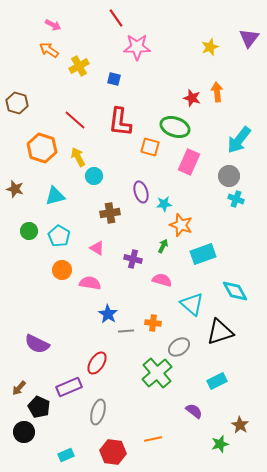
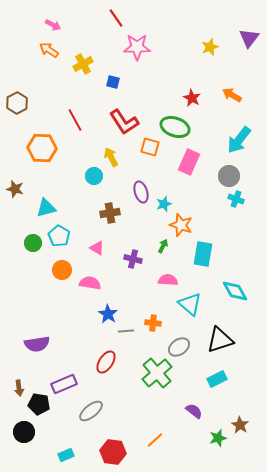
yellow cross at (79, 66): moved 4 px right, 2 px up
blue square at (114, 79): moved 1 px left, 3 px down
orange arrow at (217, 92): moved 15 px right, 3 px down; rotated 54 degrees counterclockwise
red star at (192, 98): rotated 12 degrees clockwise
brown hexagon at (17, 103): rotated 15 degrees clockwise
red line at (75, 120): rotated 20 degrees clockwise
red L-shape at (120, 122): moved 4 px right; rotated 40 degrees counterclockwise
orange hexagon at (42, 148): rotated 16 degrees counterclockwise
yellow arrow at (78, 157): moved 33 px right
cyan triangle at (55, 196): moved 9 px left, 12 px down
cyan star at (164, 204): rotated 14 degrees counterclockwise
green circle at (29, 231): moved 4 px right, 12 px down
cyan rectangle at (203, 254): rotated 60 degrees counterclockwise
pink semicircle at (162, 280): moved 6 px right; rotated 12 degrees counterclockwise
cyan triangle at (192, 304): moved 2 px left
black triangle at (220, 332): moved 8 px down
purple semicircle at (37, 344): rotated 35 degrees counterclockwise
red ellipse at (97, 363): moved 9 px right, 1 px up
cyan rectangle at (217, 381): moved 2 px up
purple rectangle at (69, 387): moved 5 px left, 3 px up
brown arrow at (19, 388): rotated 49 degrees counterclockwise
black pentagon at (39, 407): moved 3 px up; rotated 15 degrees counterclockwise
gray ellipse at (98, 412): moved 7 px left, 1 px up; rotated 35 degrees clockwise
orange line at (153, 439): moved 2 px right, 1 px down; rotated 30 degrees counterclockwise
green star at (220, 444): moved 2 px left, 6 px up
